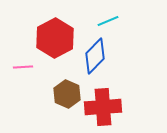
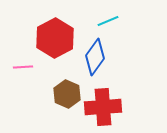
blue diamond: moved 1 px down; rotated 9 degrees counterclockwise
